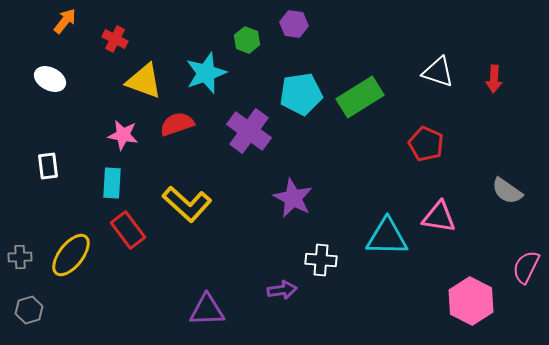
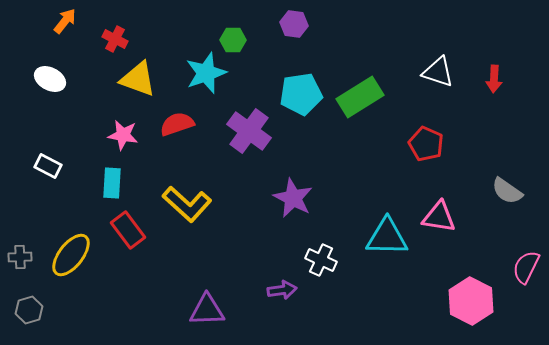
green hexagon: moved 14 px left; rotated 20 degrees counterclockwise
yellow triangle: moved 6 px left, 2 px up
white rectangle: rotated 56 degrees counterclockwise
white cross: rotated 20 degrees clockwise
